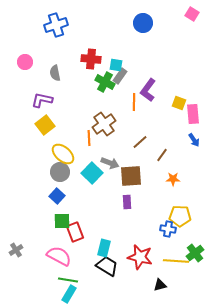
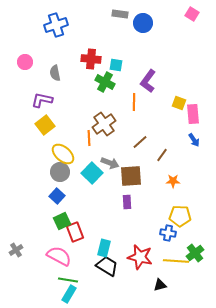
gray rectangle at (120, 76): moved 62 px up; rotated 63 degrees clockwise
purple L-shape at (148, 90): moved 9 px up
orange star at (173, 179): moved 2 px down
green square at (62, 221): rotated 24 degrees counterclockwise
blue cross at (168, 229): moved 4 px down
